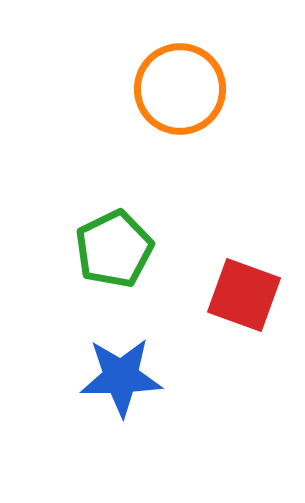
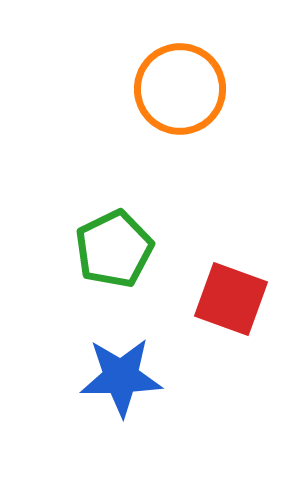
red square: moved 13 px left, 4 px down
